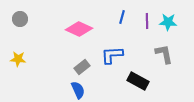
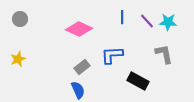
blue line: rotated 16 degrees counterclockwise
purple line: rotated 42 degrees counterclockwise
yellow star: rotated 28 degrees counterclockwise
